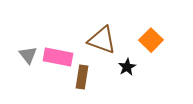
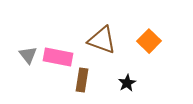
orange square: moved 2 px left, 1 px down
black star: moved 16 px down
brown rectangle: moved 3 px down
